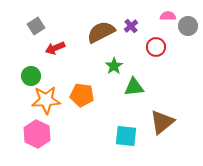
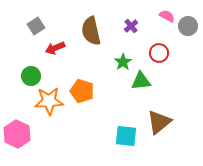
pink semicircle: moved 1 px left; rotated 28 degrees clockwise
brown semicircle: moved 10 px left, 1 px up; rotated 76 degrees counterclockwise
red circle: moved 3 px right, 6 px down
green star: moved 9 px right, 4 px up
green triangle: moved 7 px right, 6 px up
orange pentagon: moved 4 px up; rotated 10 degrees clockwise
orange star: moved 3 px right, 1 px down
brown triangle: moved 3 px left
pink hexagon: moved 20 px left
